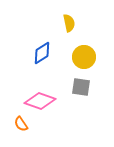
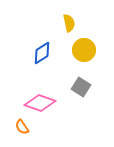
yellow circle: moved 7 px up
gray square: rotated 24 degrees clockwise
pink diamond: moved 2 px down
orange semicircle: moved 1 px right, 3 px down
